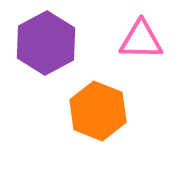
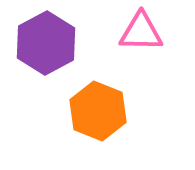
pink triangle: moved 8 px up
